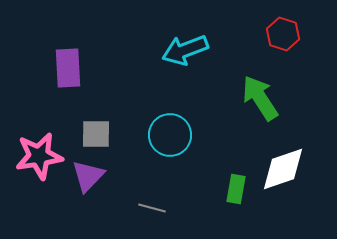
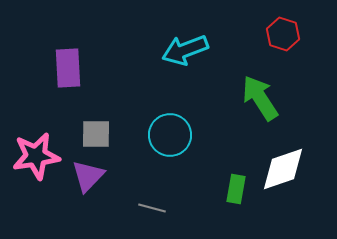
pink star: moved 3 px left
